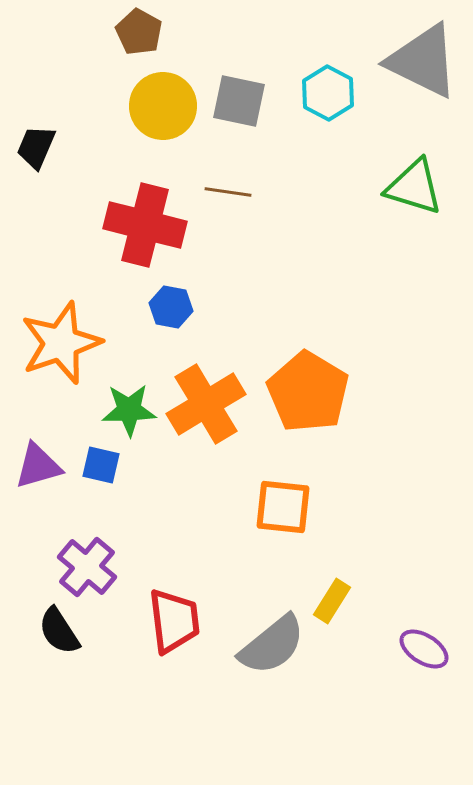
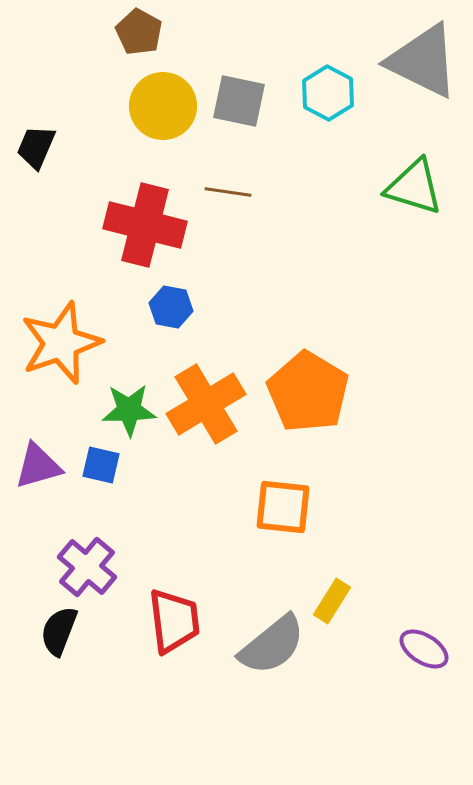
black semicircle: rotated 54 degrees clockwise
